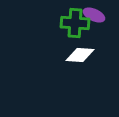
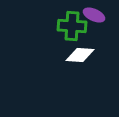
green cross: moved 3 px left, 3 px down
